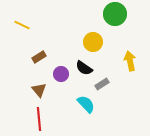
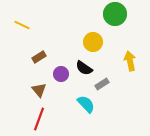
red line: rotated 25 degrees clockwise
